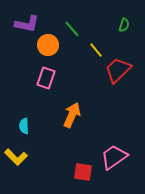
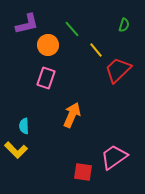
purple L-shape: rotated 25 degrees counterclockwise
yellow L-shape: moved 7 px up
